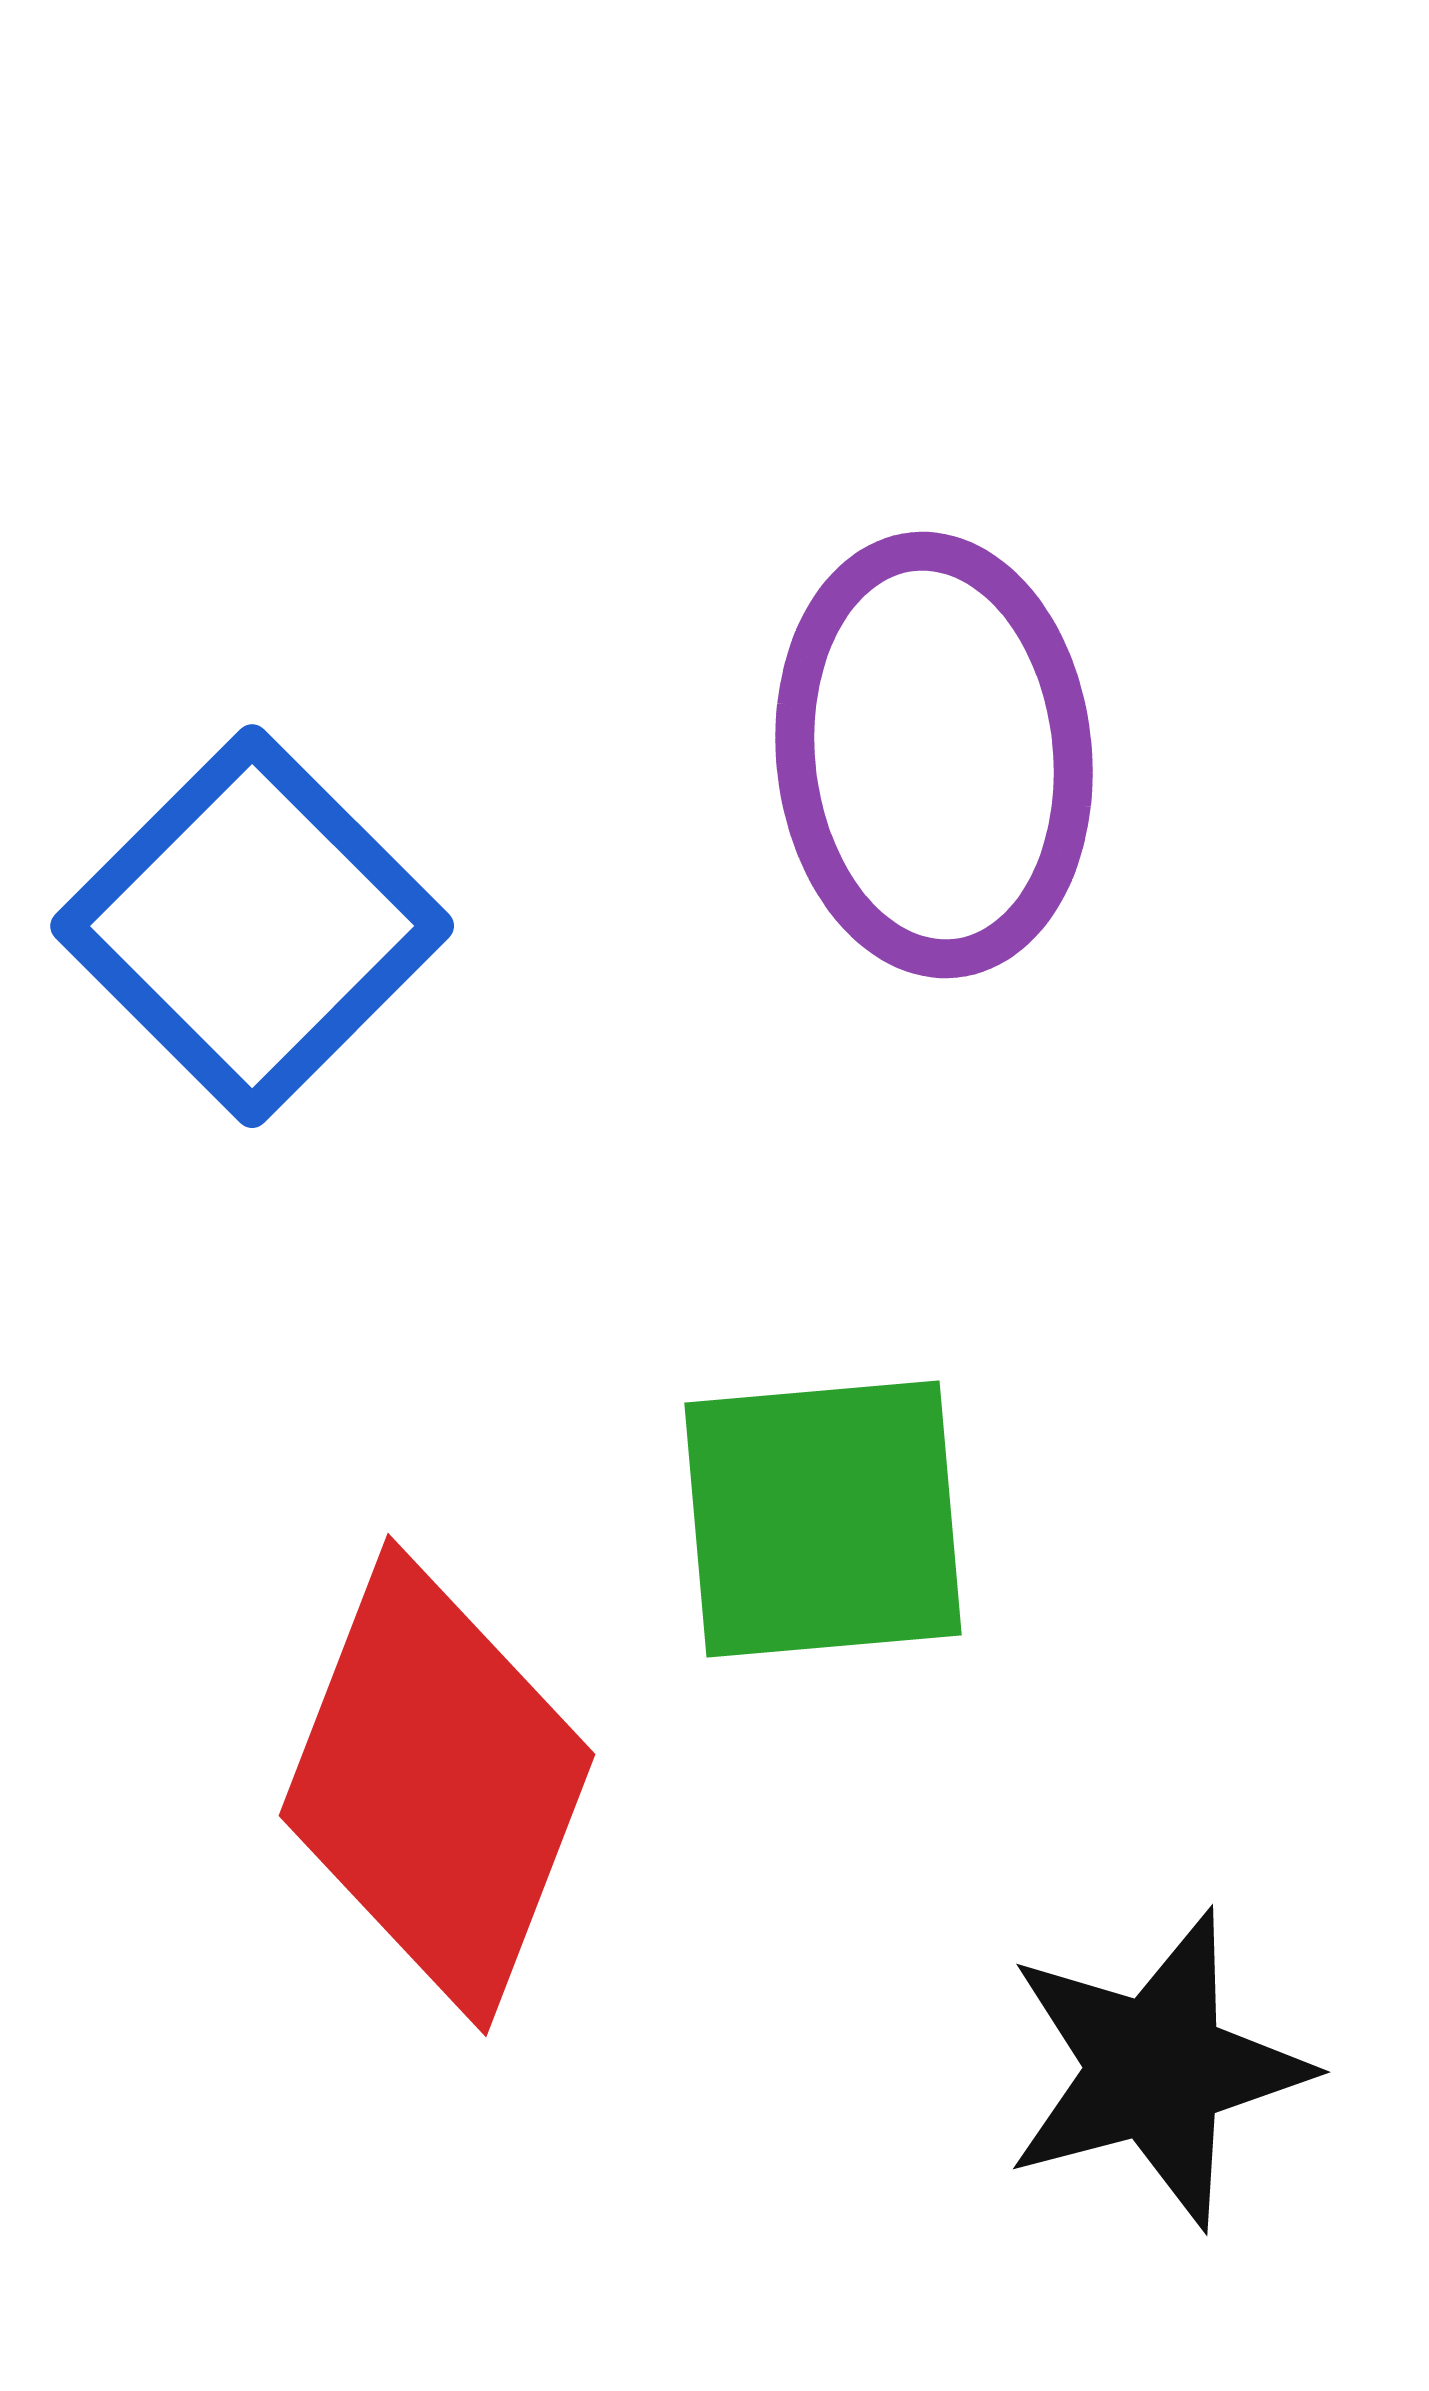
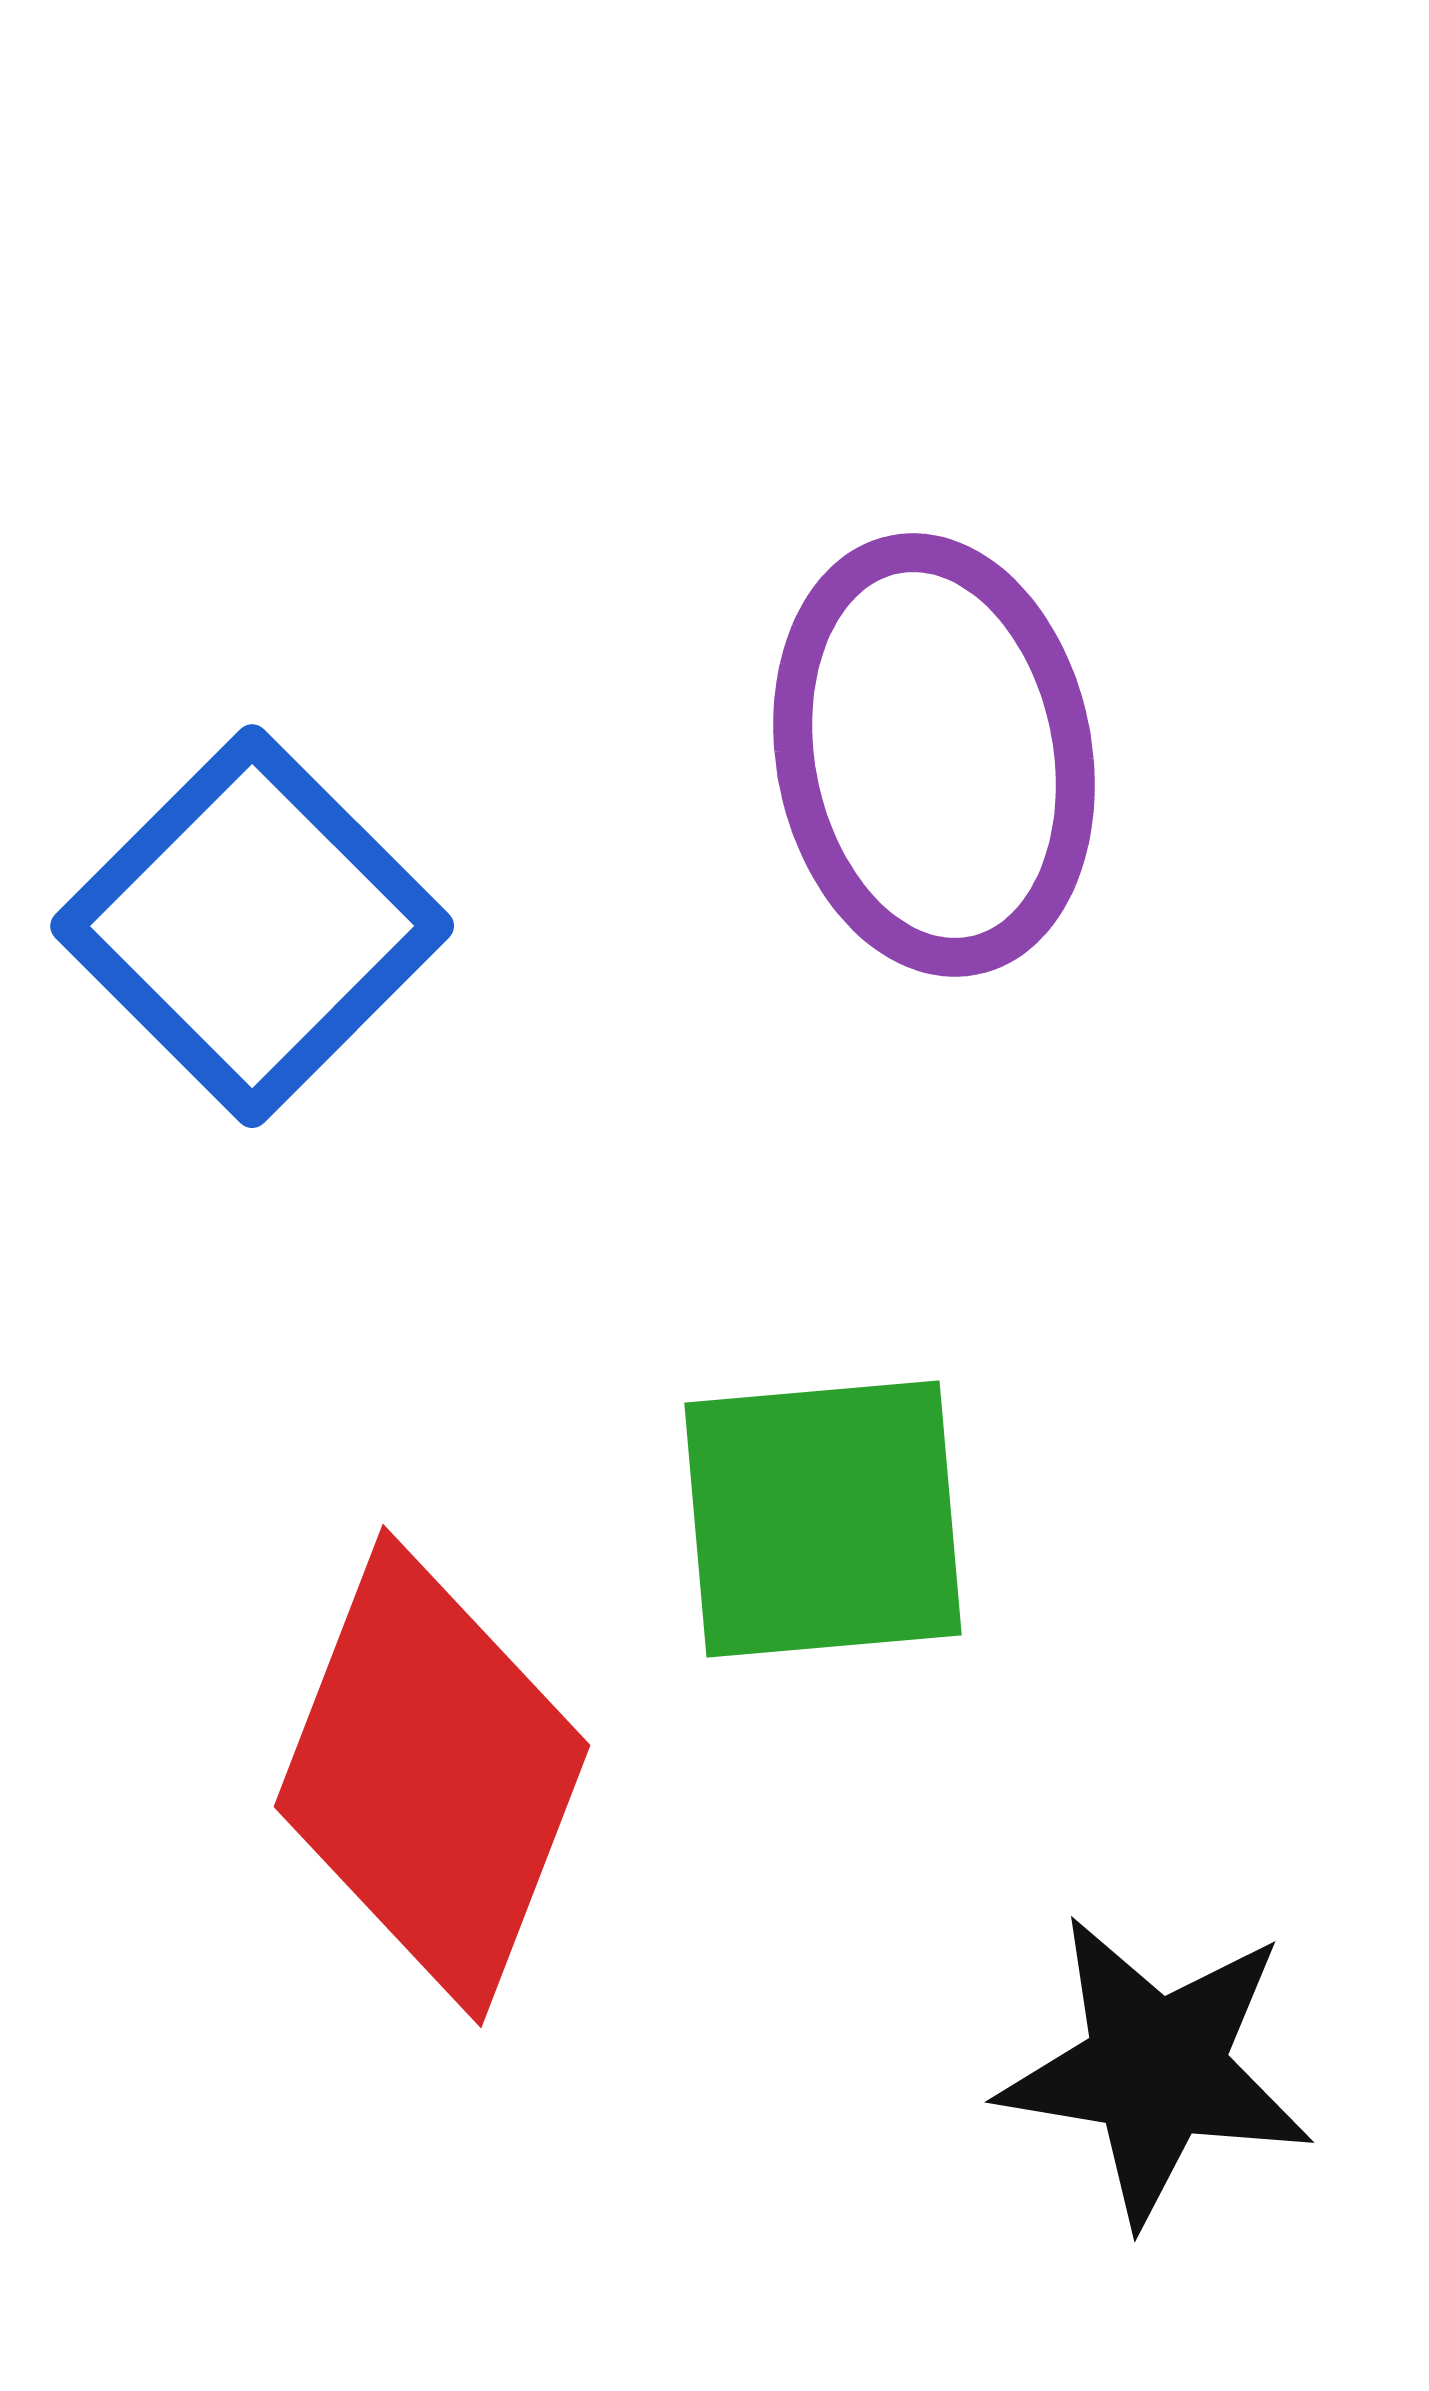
purple ellipse: rotated 5 degrees counterclockwise
red diamond: moved 5 px left, 9 px up
black star: rotated 24 degrees clockwise
